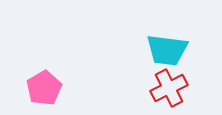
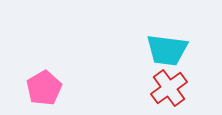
red cross: rotated 9 degrees counterclockwise
